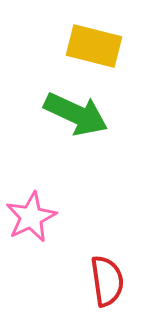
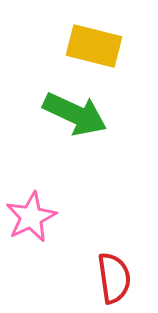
green arrow: moved 1 px left
red semicircle: moved 7 px right, 3 px up
